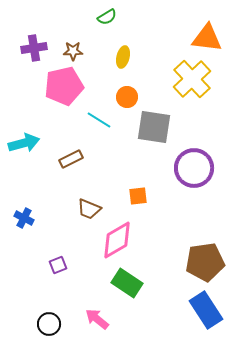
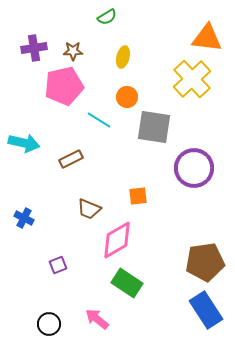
cyan arrow: rotated 28 degrees clockwise
